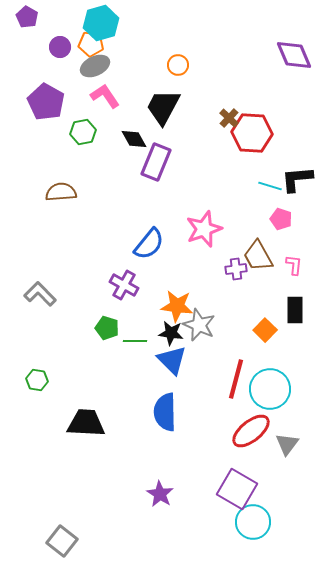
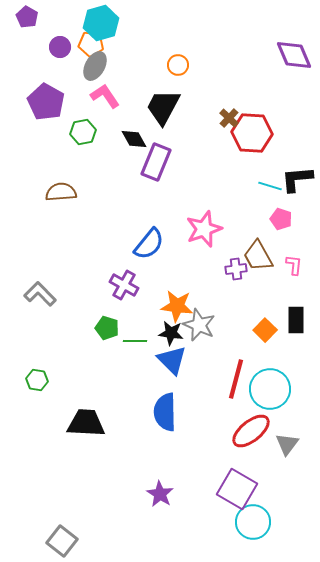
gray ellipse at (95, 66): rotated 36 degrees counterclockwise
black rectangle at (295, 310): moved 1 px right, 10 px down
